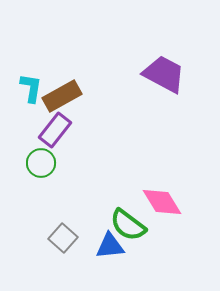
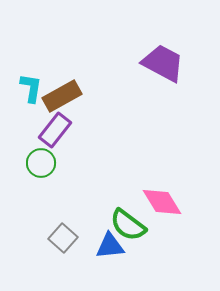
purple trapezoid: moved 1 px left, 11 px up
